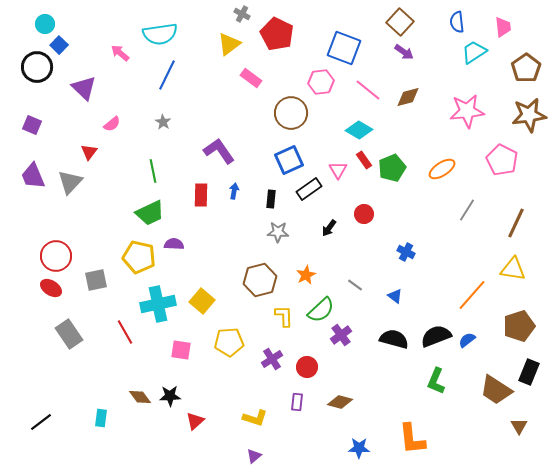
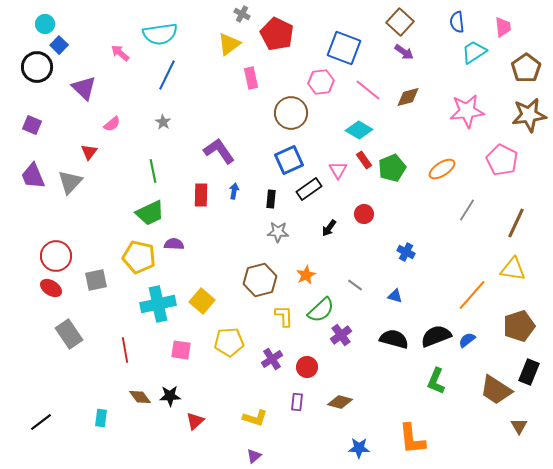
pink rectangle at (251, 78): rotated 40 degrees clockwise
blue triangle at (395, 296): rotated 21 degrees counterclockwise
red line at (125, 332): moved 18 px down; rotated 20 degrees clockwise
